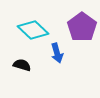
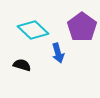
blue arrow: moved 1 px right
